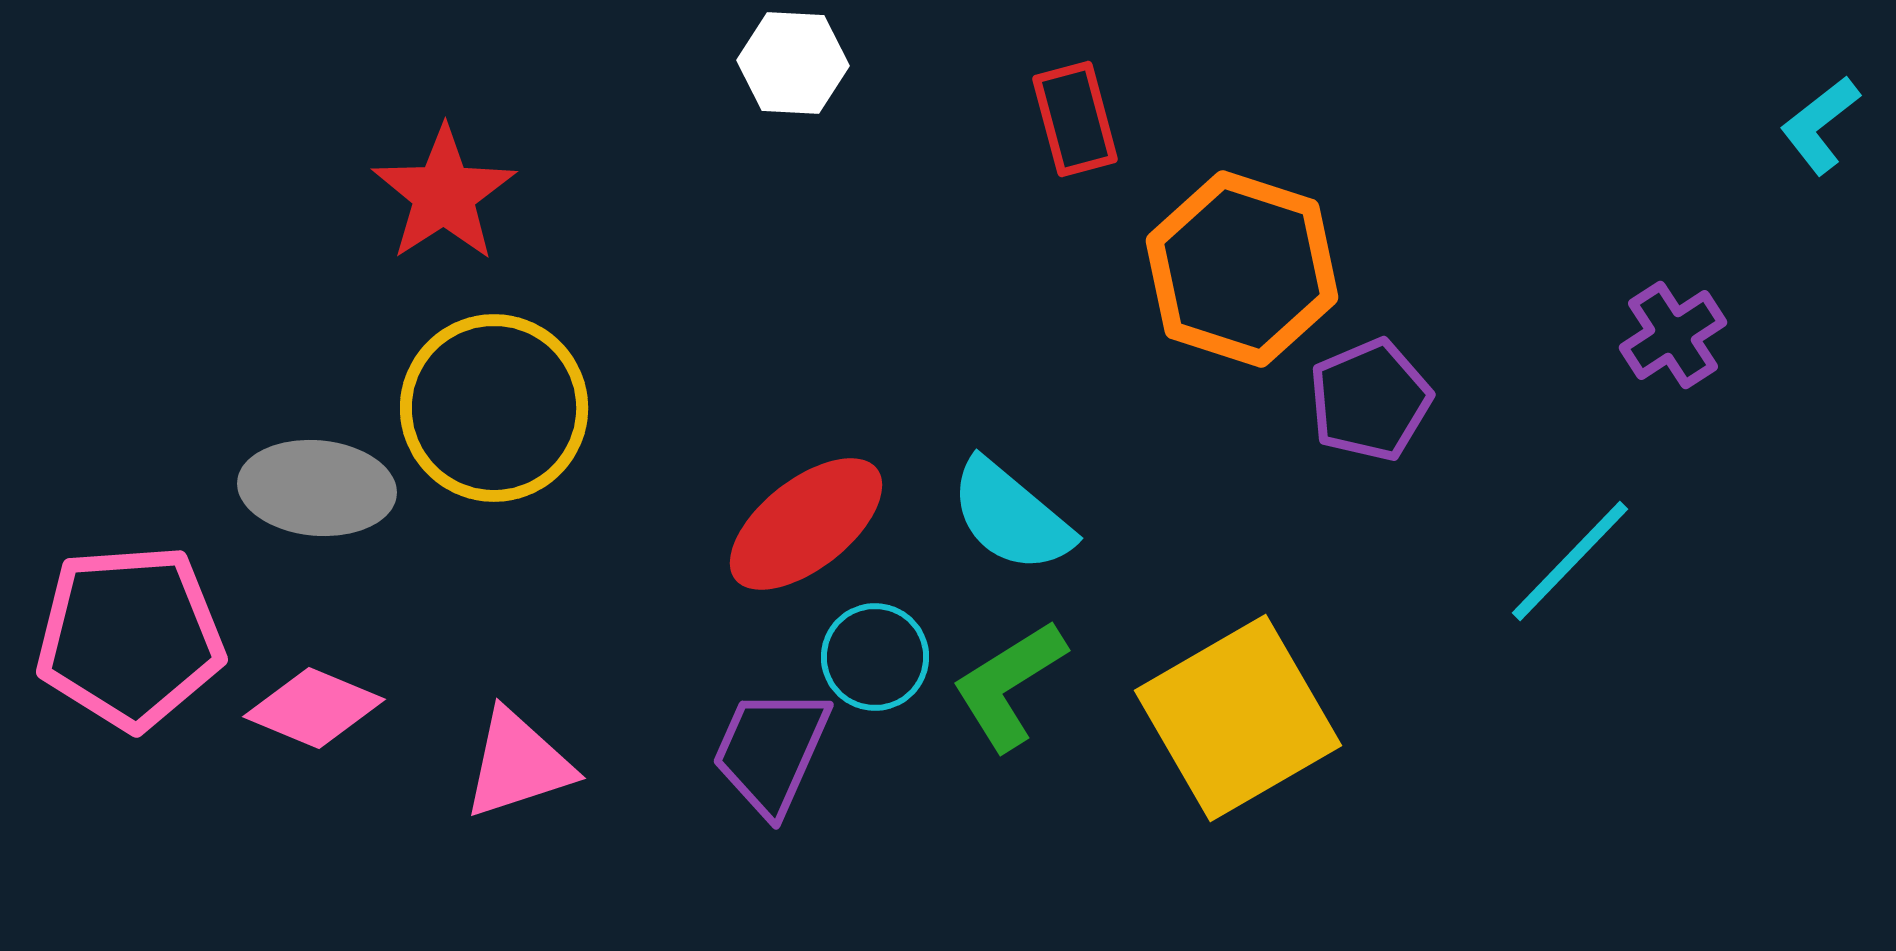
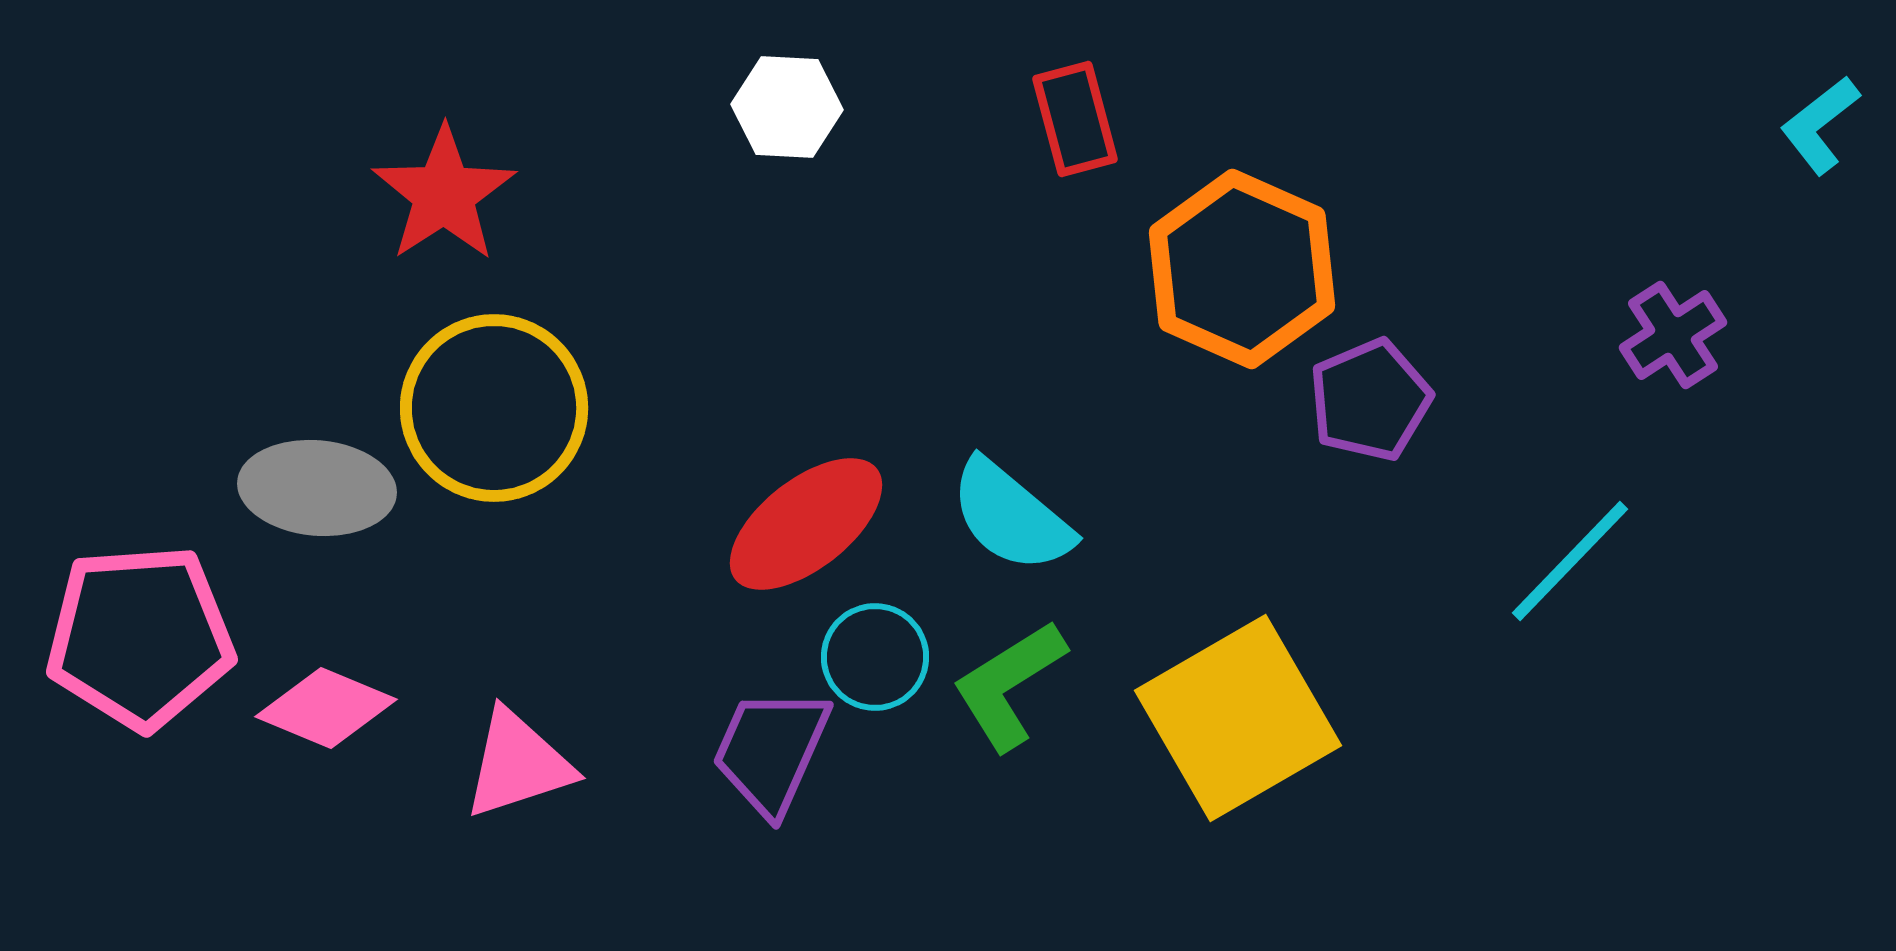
white hexagon: moved 6 px left, 44 px down
orange hexagon: rotated 6 degrees clockwise
pink pentagon: moved 10 px right
pink diamond: moved 12 px right
